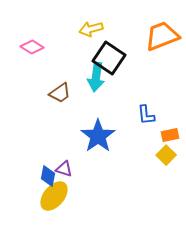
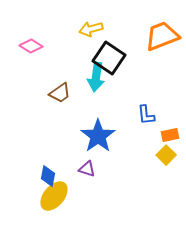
pink diamond: moved 1 px left, 1 px up
purple triangle: moved 23 px right
